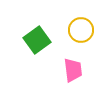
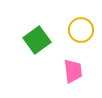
pink trapezoid: moved 1 px down
